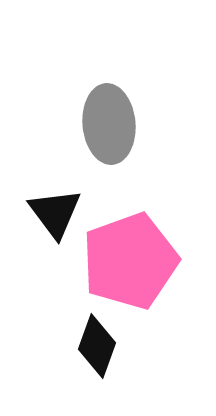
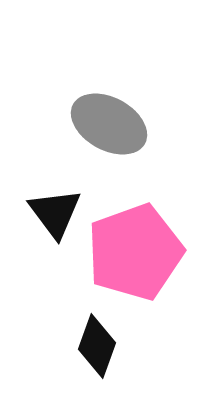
gray ellipse: rotated 56 degrees counterclockwise
pink pentagon: moved 5 px right, 9 px up
